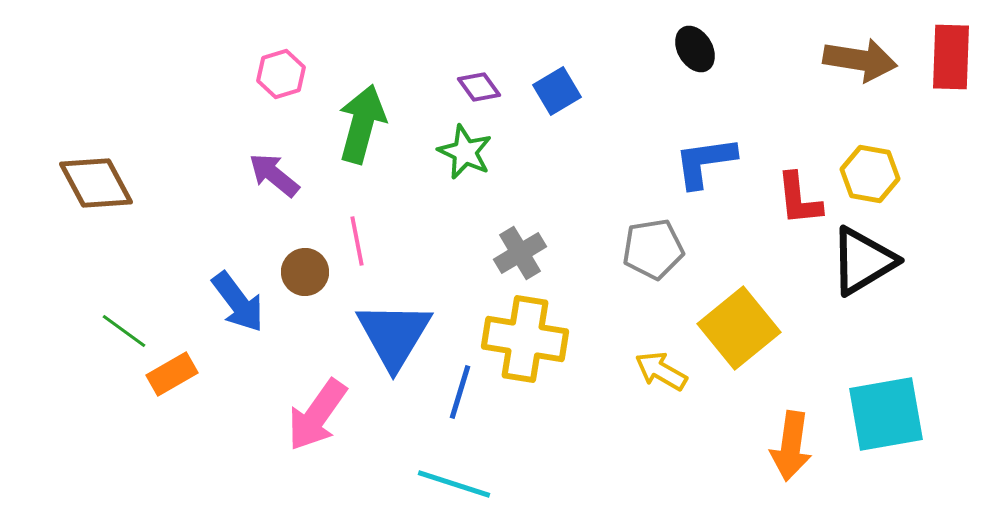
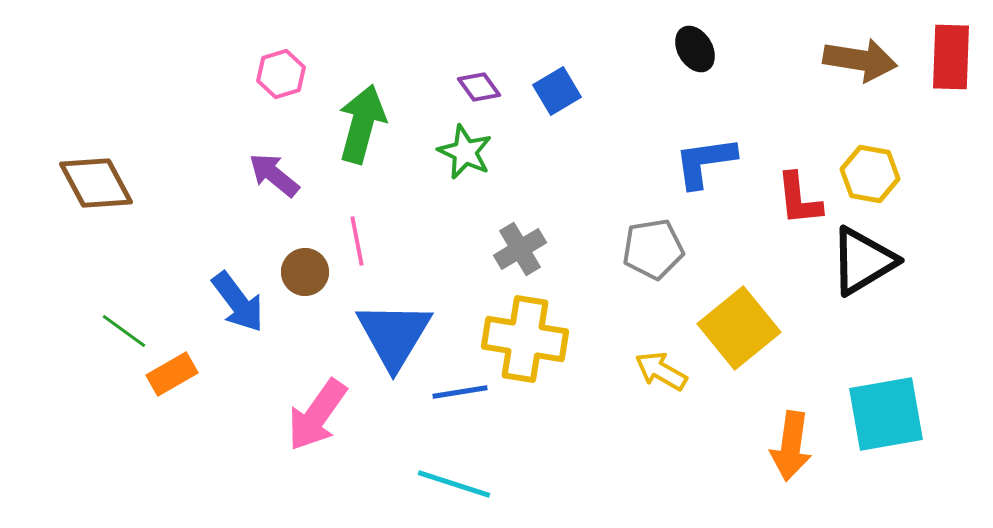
gray cross: moved 4 px up
blue line: rotated 64 degrees clockwise
